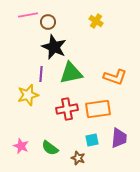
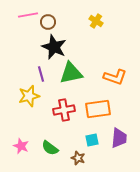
purple line: rotated 21 degrees counterclockwise
yellow star: moved 1 px right, 1 px down
red cross: moved 3 px left, 1 px down
